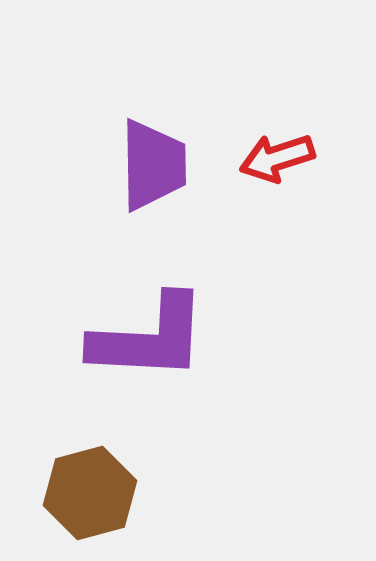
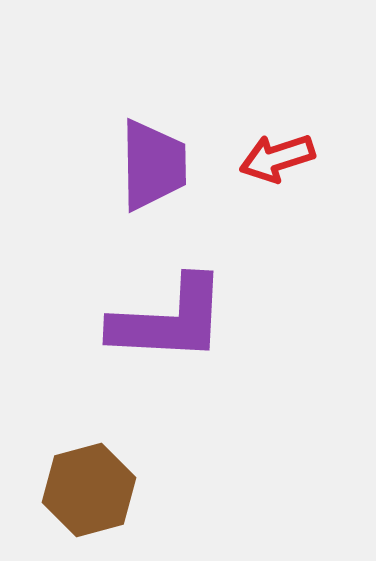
purple L-shape: moved 20 px right, 18 px up
brown hexagon: moved 1 px left, 3 px up
